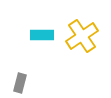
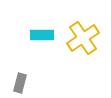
yellow cross: moved 1 px right, 2 px down
